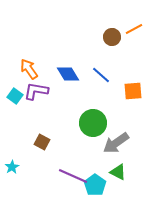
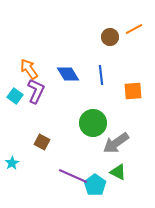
brown circle: moved 2 px left
blue line: rotated 42 degrees clockwise
purple L-shape: rotated 105 degrees clockwise
cyan star: moved 4 px up
